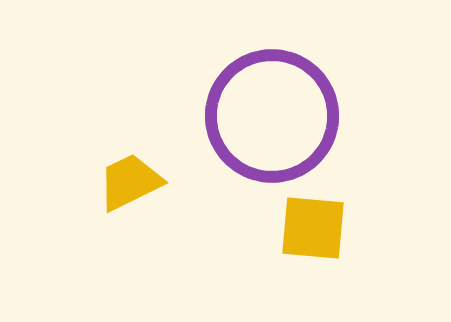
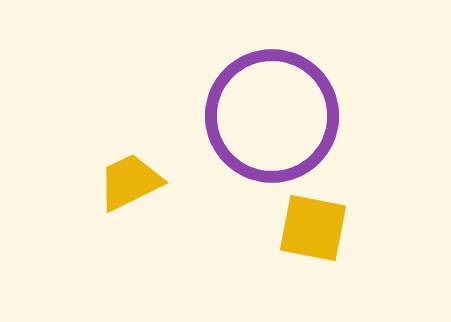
yellow square: rotated 6 degrees clockwise
